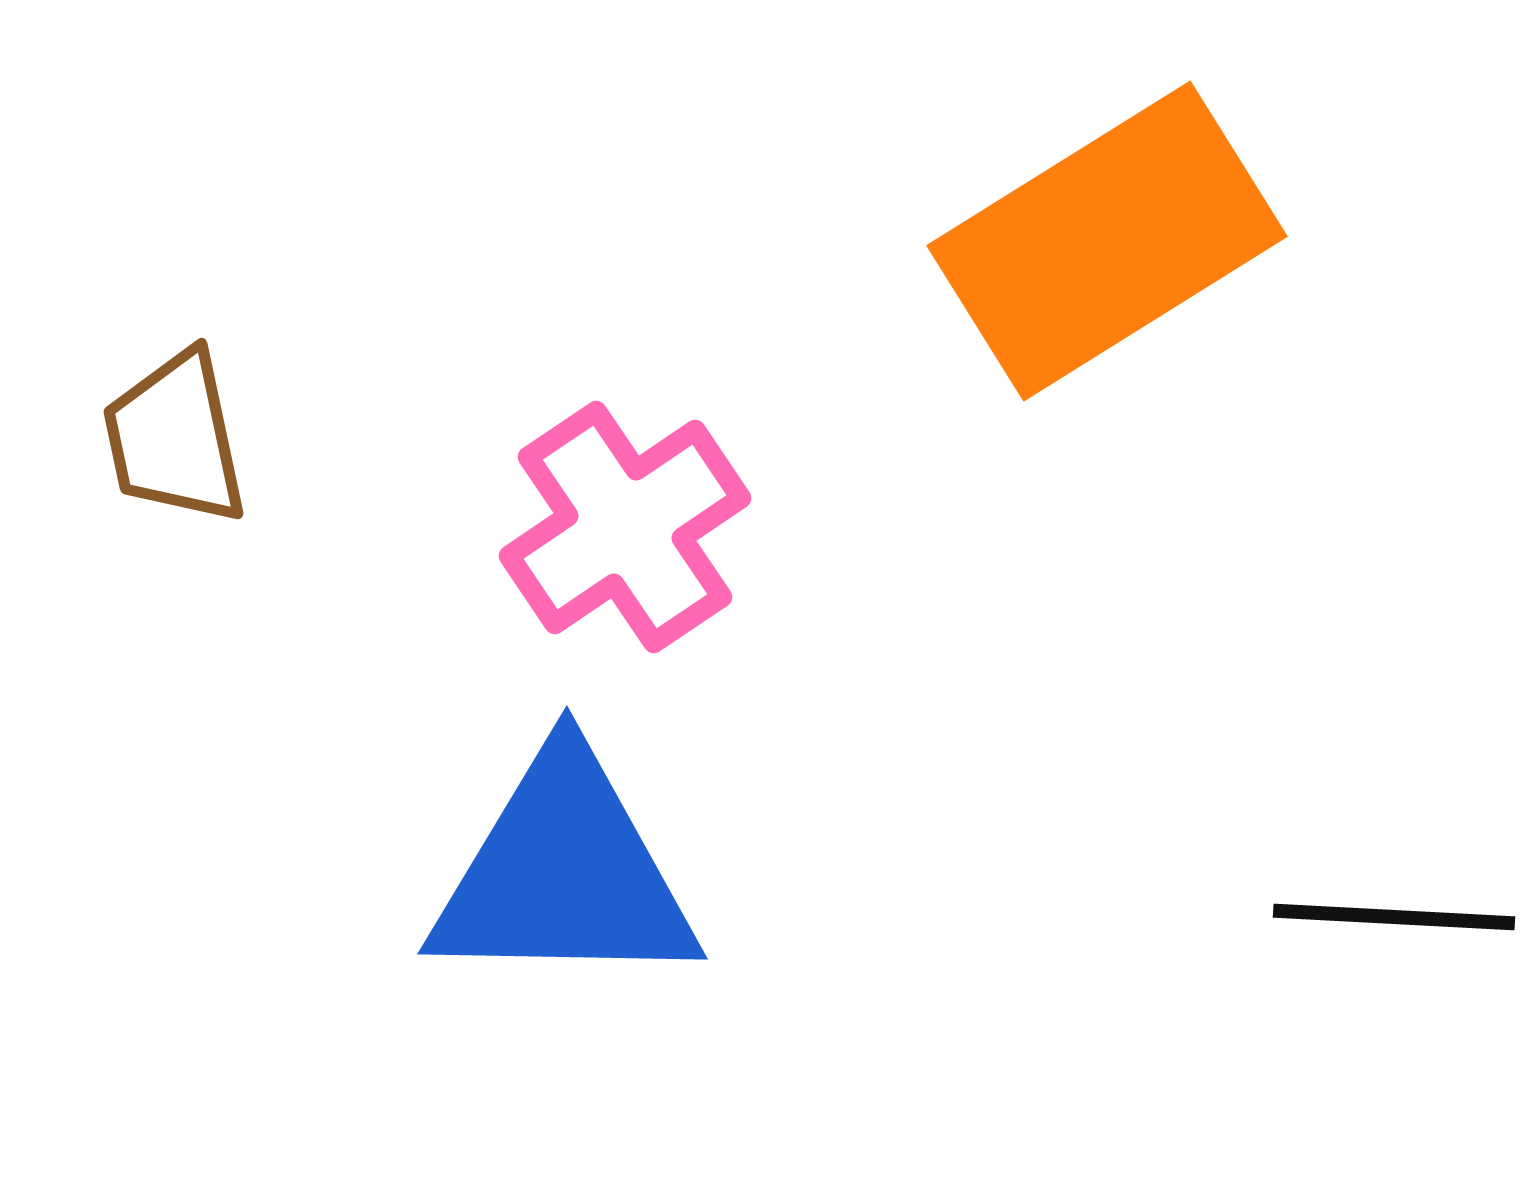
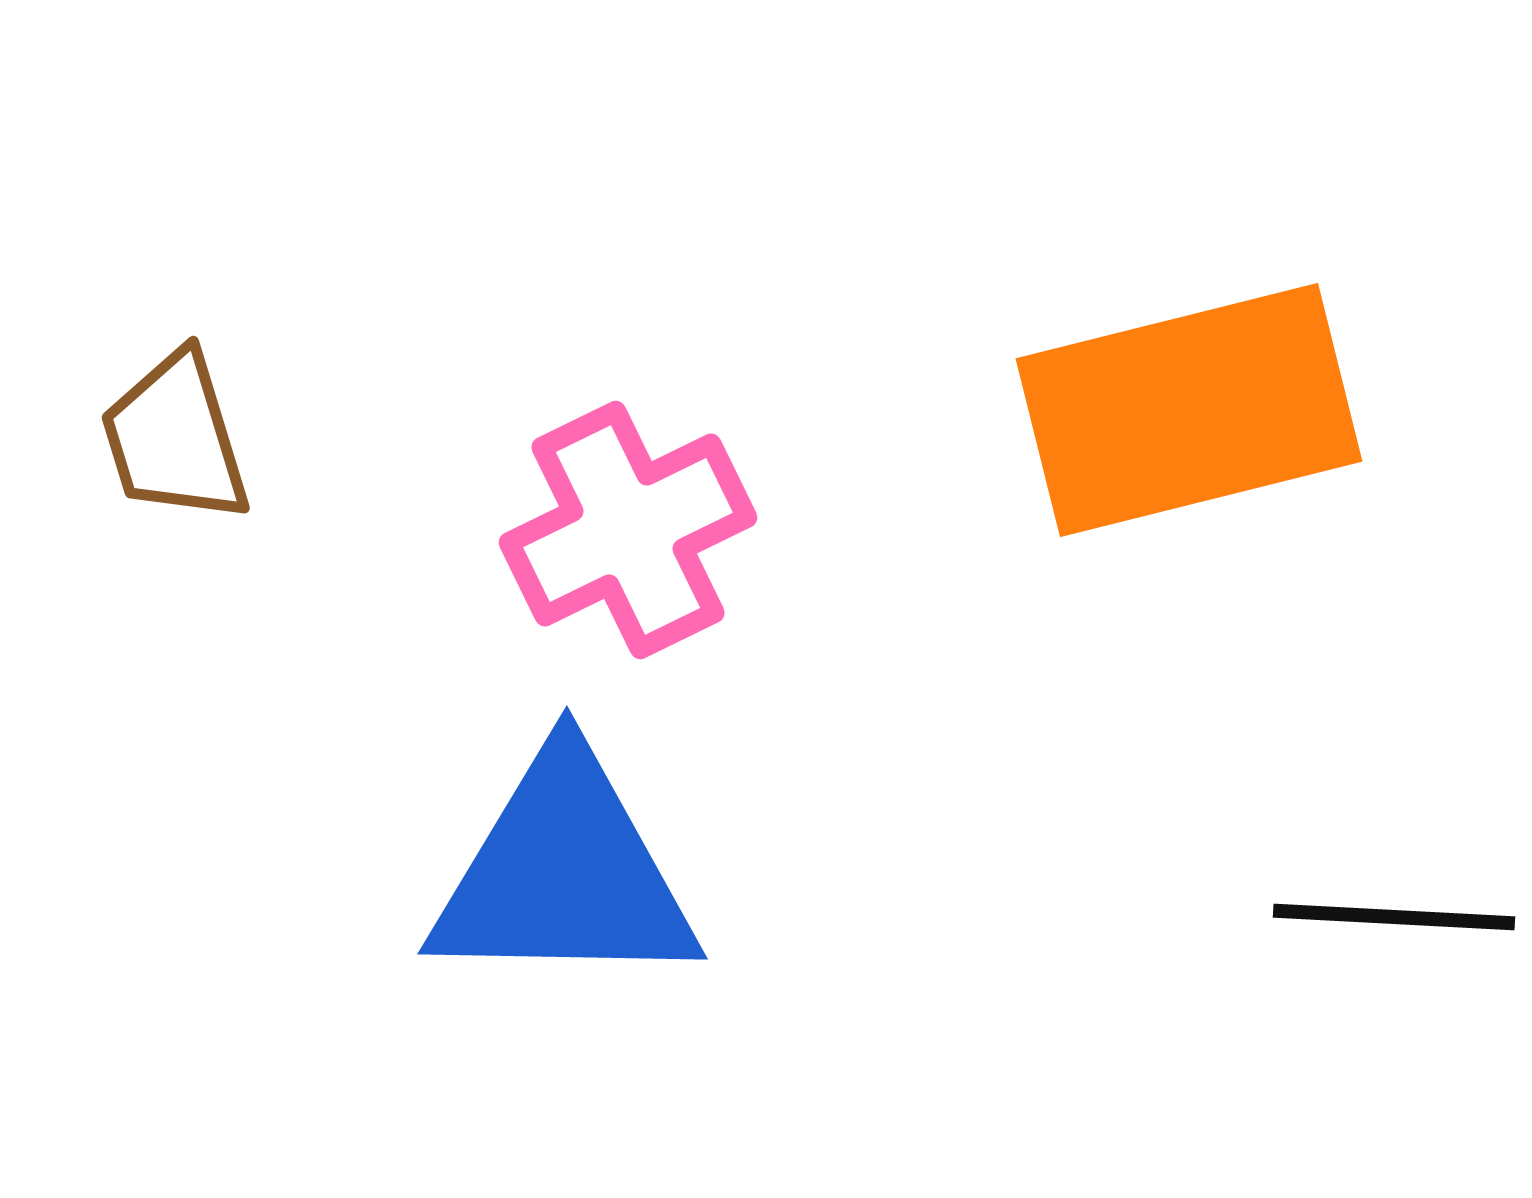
orange rectangle: moved 82 px right, 169 px down; rotated 18 degrees clockwise
brown trapezoid: rotated 5 degrees counterclockwise
pink cross: moved 3 px right, 3 px down; rotated 8 degrees clockwise
